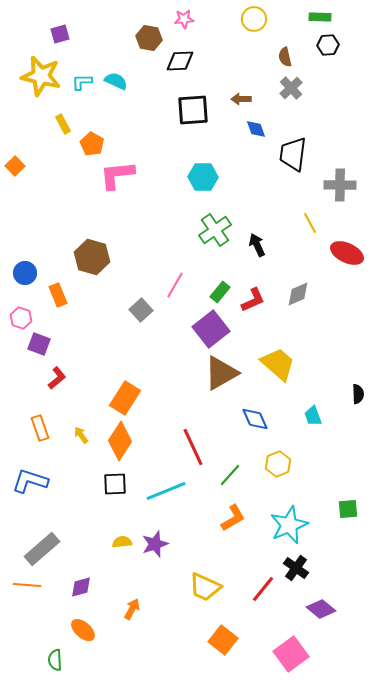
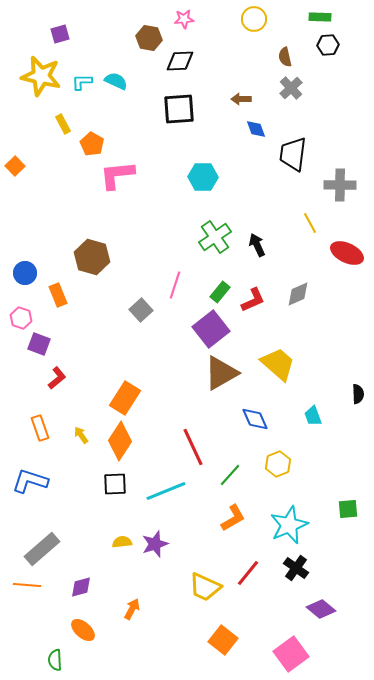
black square at (193, 110): moved 14 px left, 1 px up
green cross at (215, 230): moved 7 px down
pink line at (175, 285): rotated 12 degrees counterclockwise
red line at (263, 589): moved 15 px left, 16 px up
